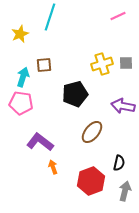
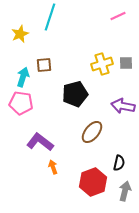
red hexagon: moved 2 px right, 1 px down
